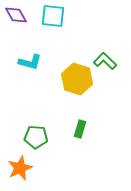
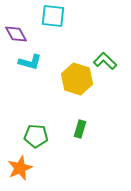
purple diamond: moved 19 px down
green pentagon: moved 1 px up
